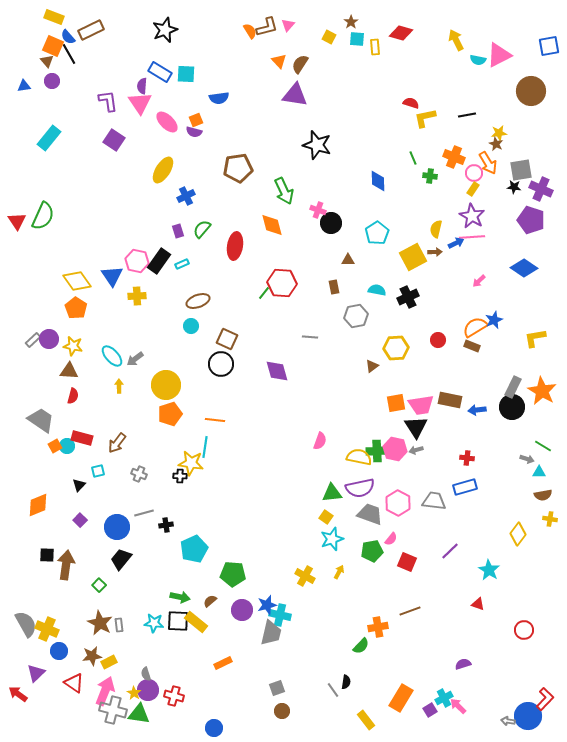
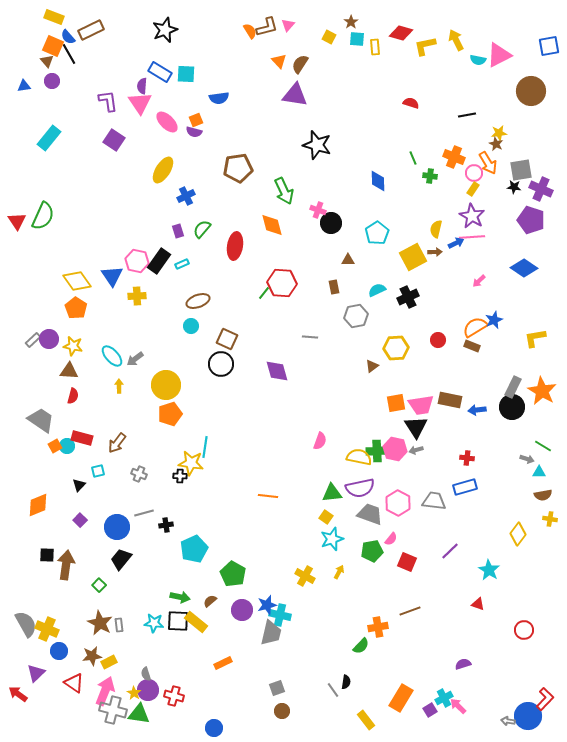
yellow L-shape at (425, 118): moved 72 px up
cyan semicircle at (377, 290): rotated 36 degrees counterclockwise
orange line at (215, 420): moved 53 px right, 76 px down
green pentagon at (233, 574): rotated 25 degrees clockwise
